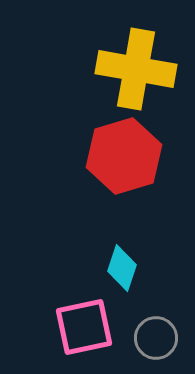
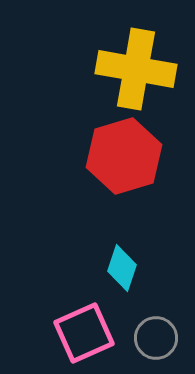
pink square: moved 6 px down; rotated 12 degrees counterclockwise
